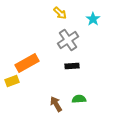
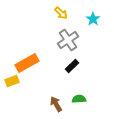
yellow arrow: moved 1 px right
black rectangle: rotated 40 degrees counterclockwise
